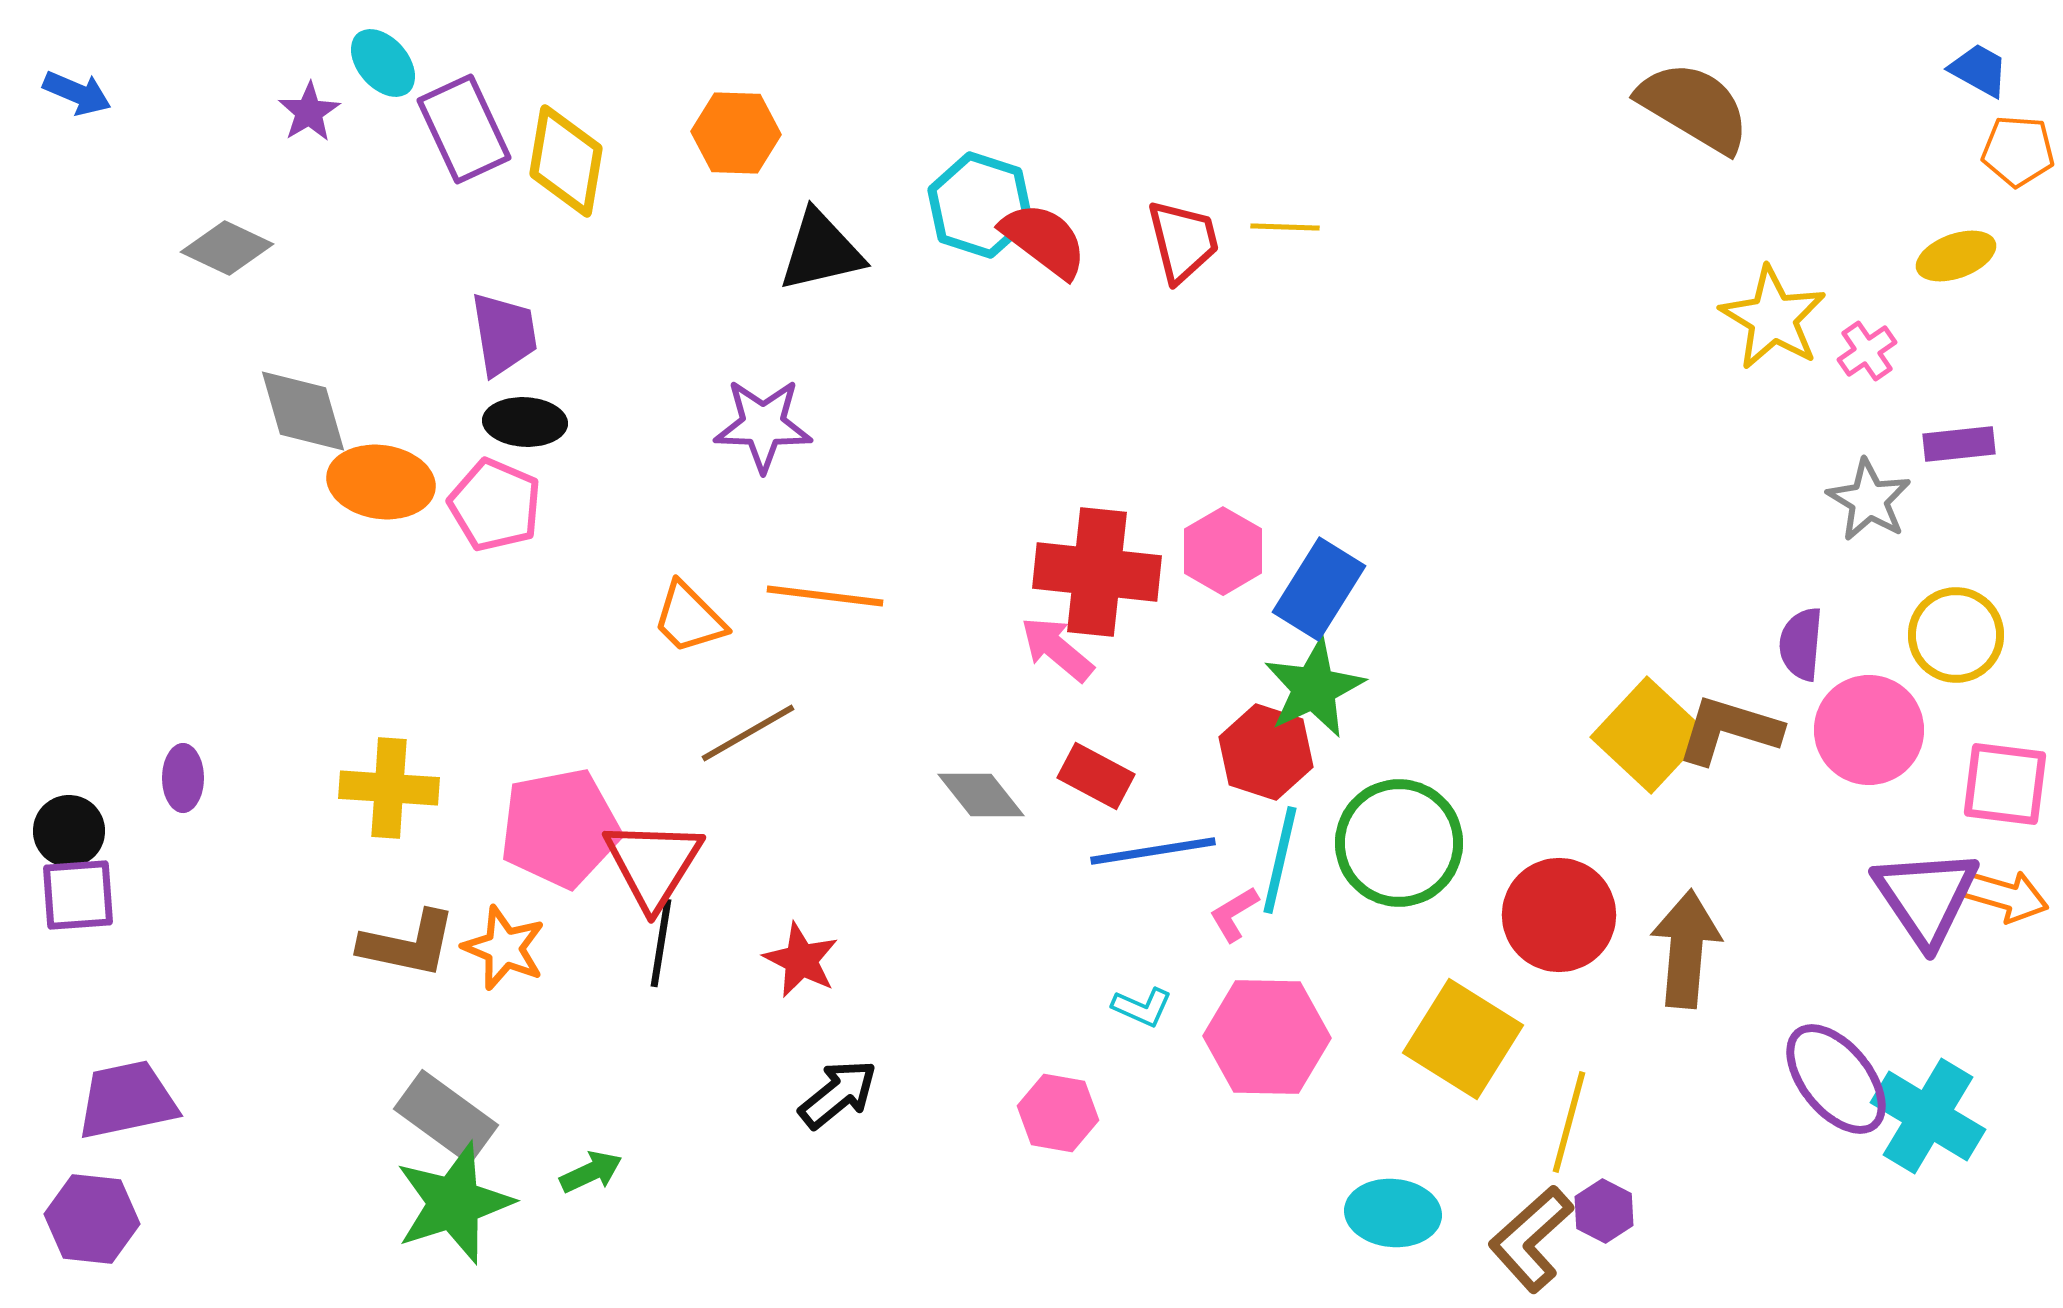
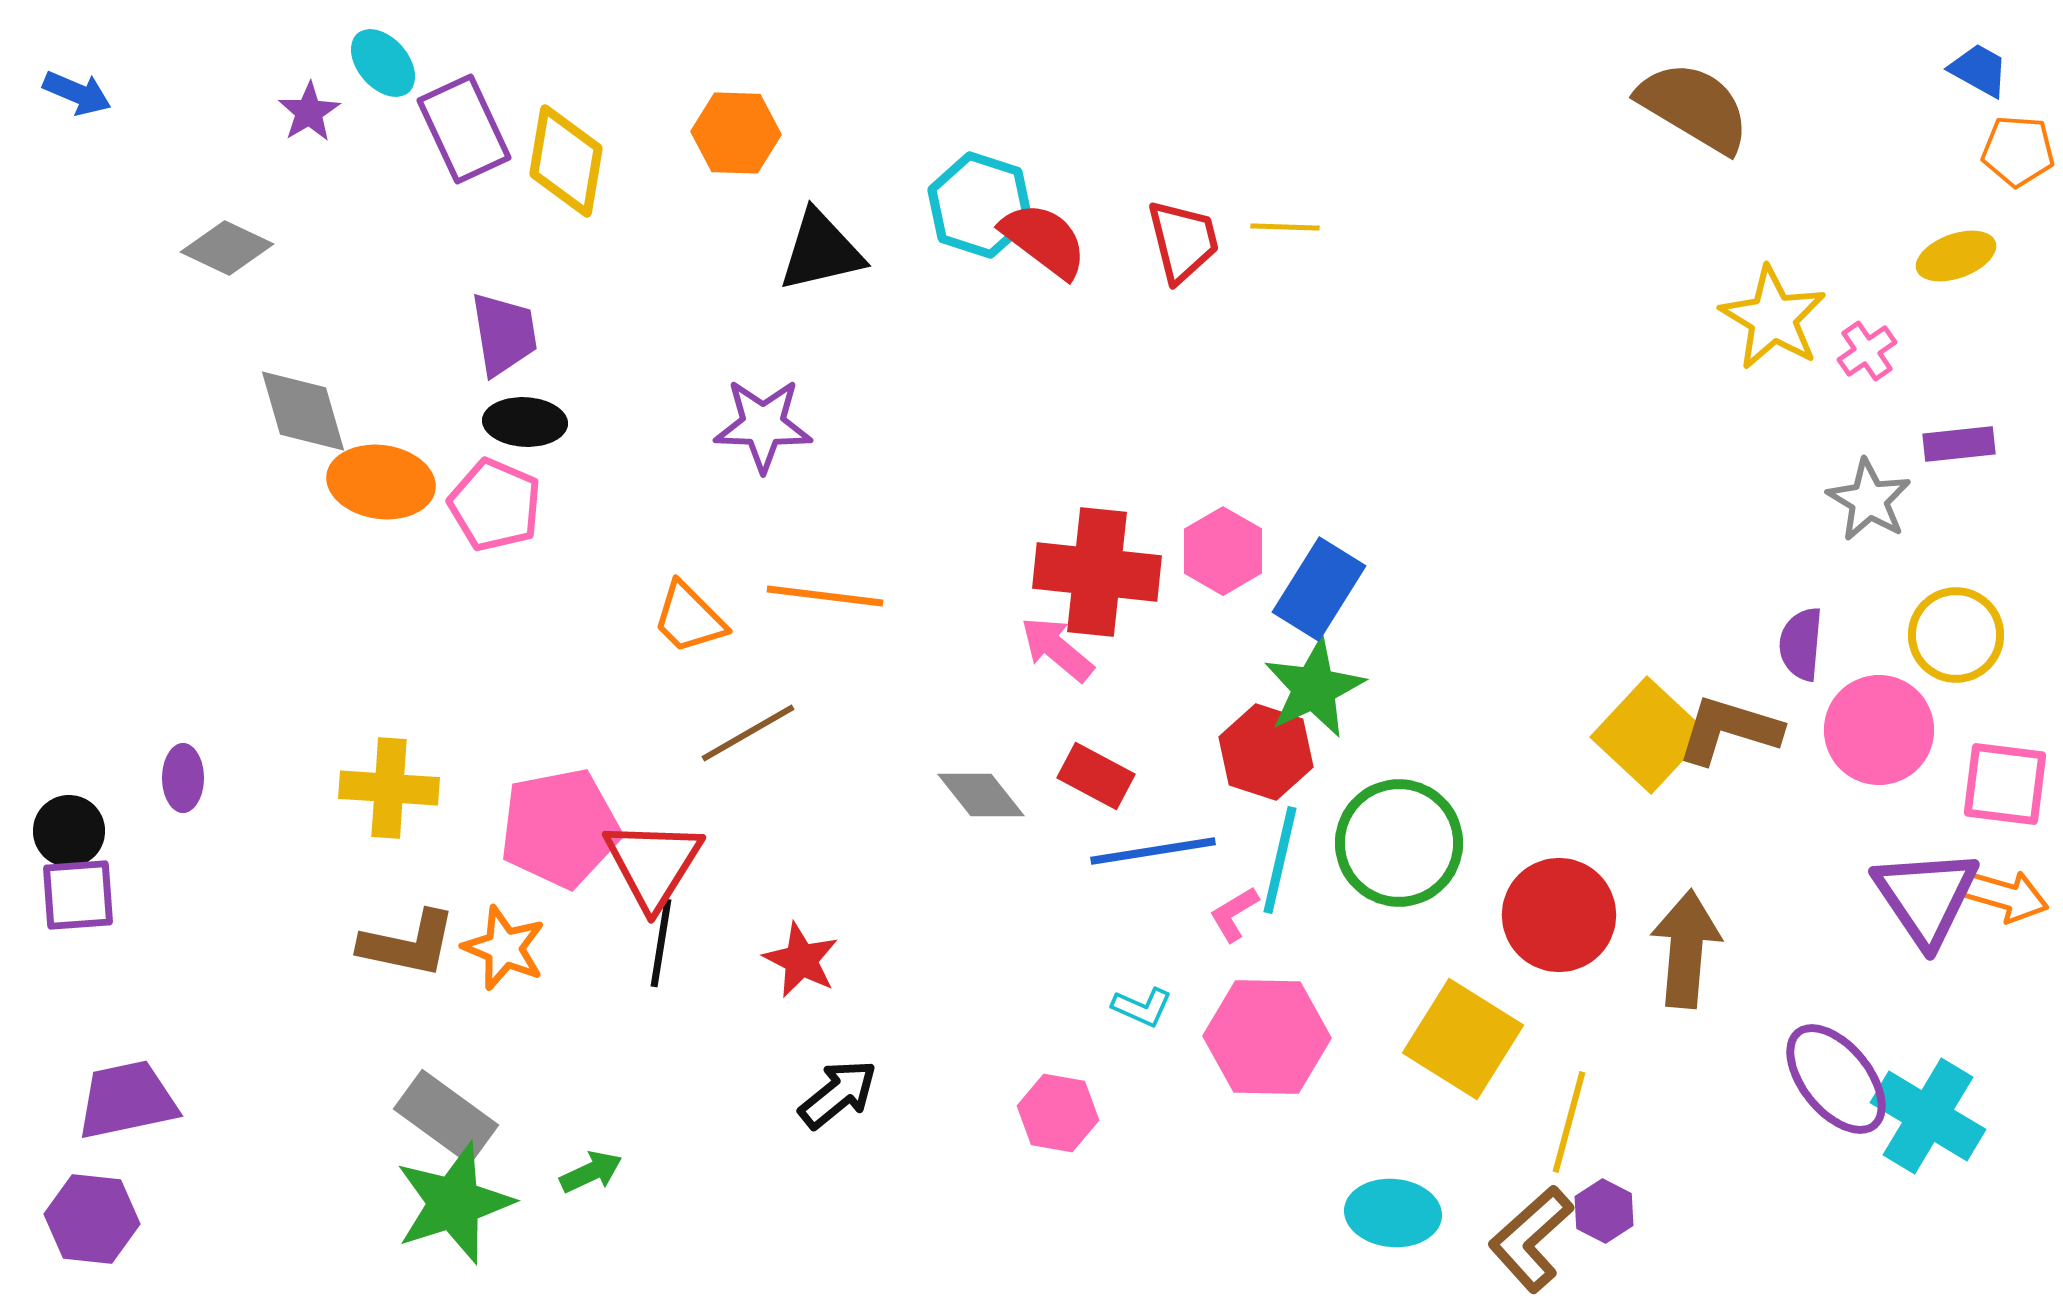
pink circle at (1869, 730): moved 10 px right
